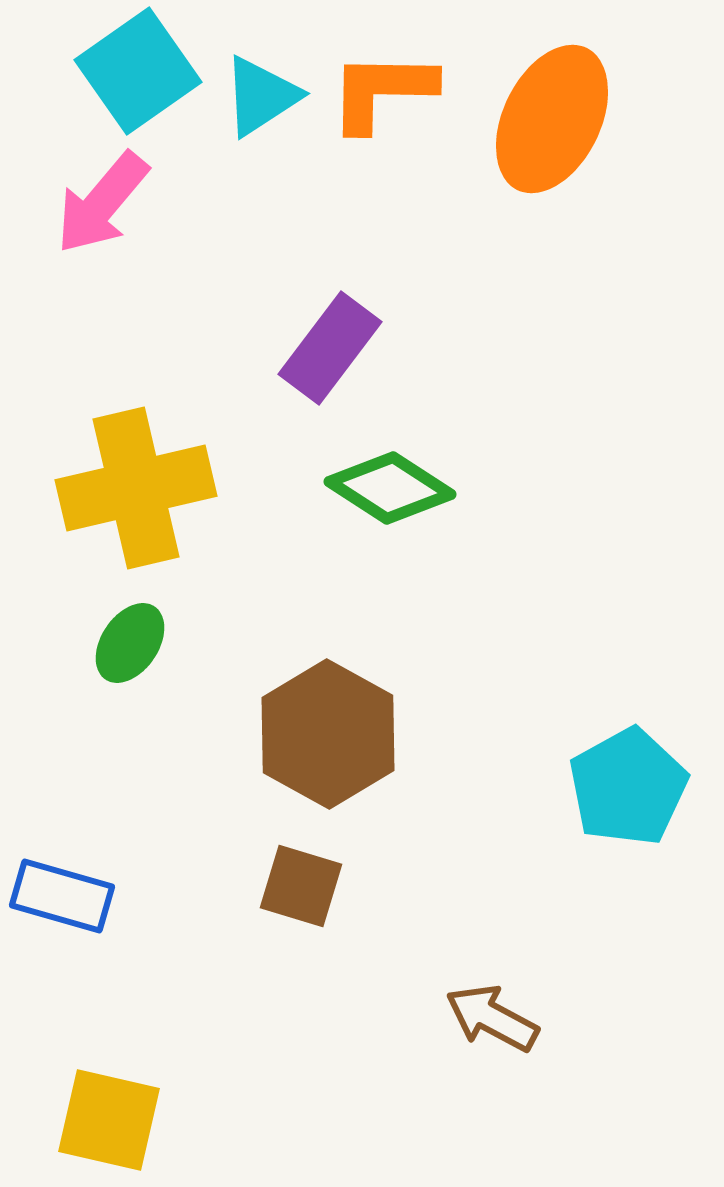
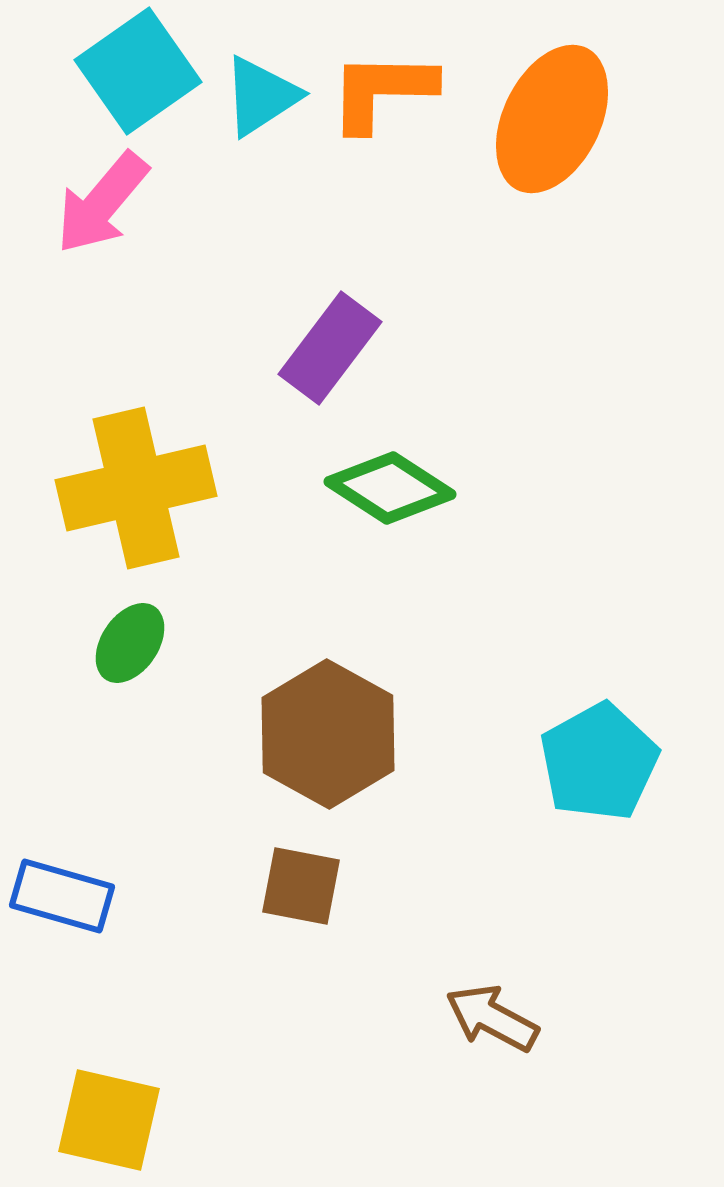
cyan pentagon: moved 29 px left, 25 px up
brown square: rotated 6 degrees counterclockwise
